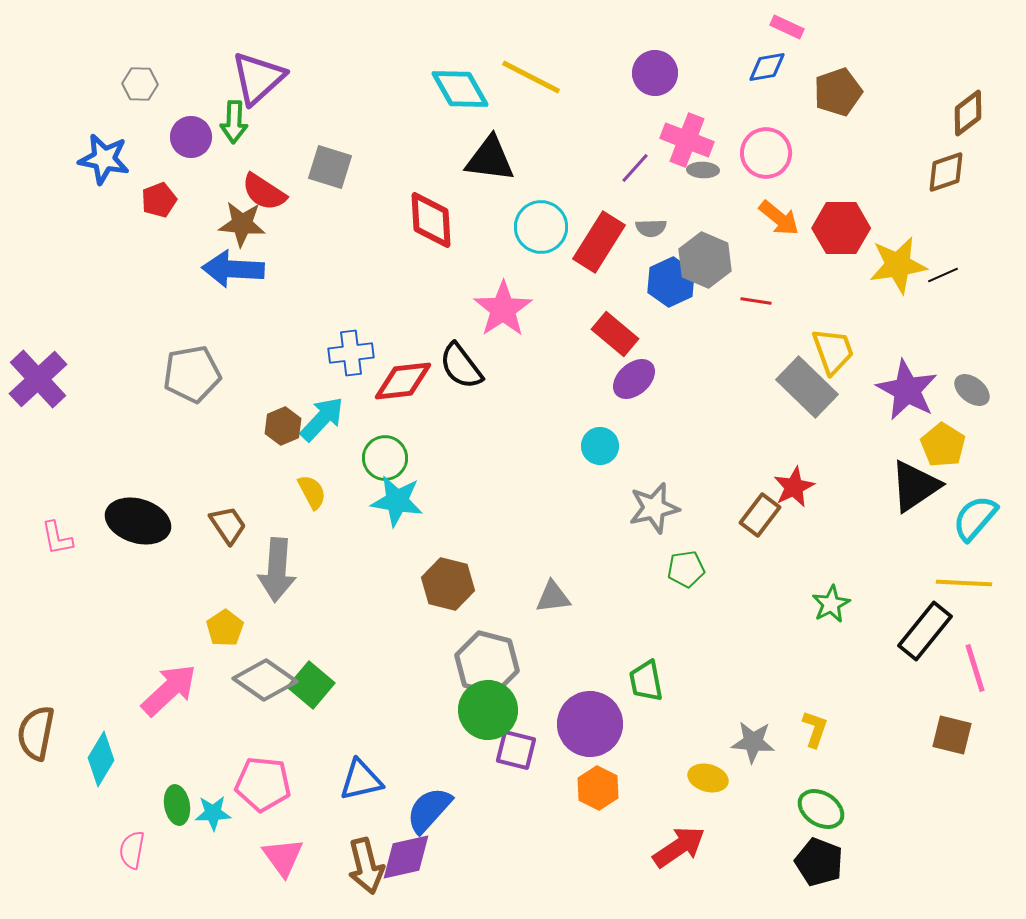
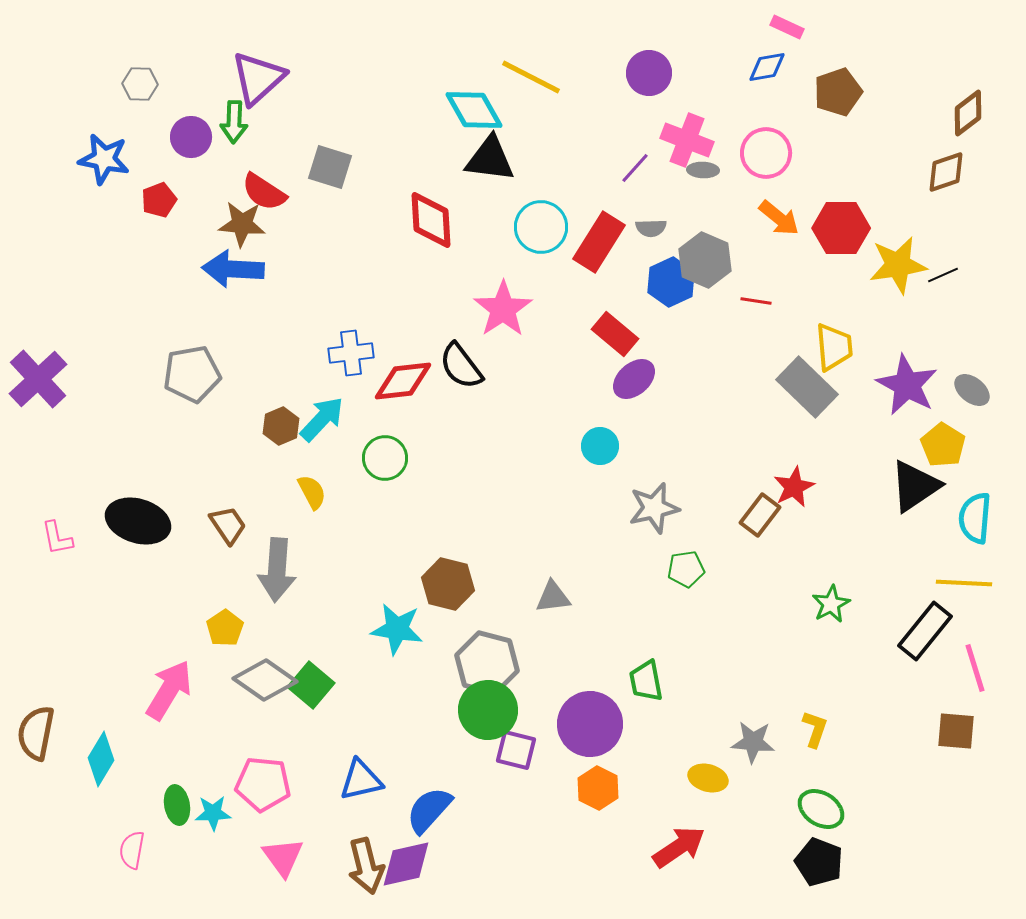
purple circle at (655, 73): moved 6 px left
cyan diamond at (460, 89): moved 14 px right, 21 px down
yellow trapezoid at (833, 351): moved 1 px right, 4 px up; rotated 15 degrees clockwise
purple star at (907, 390): moved 5 px up
brown hexagon at (283, 426): moved 2 px left
cyan star at (397, 501): moved 128 px down
cyan semicircle at (975, 518): rotated 36 degrees counterclockwise
pink arrow at (169, 690): rotated 16 degrees counterclockwise
brown square at (952, 735): moved 4 px right, 4 px up; rotated 9 degrees counterclockwise
purple diamond at (406, 857): moved 7 px down
